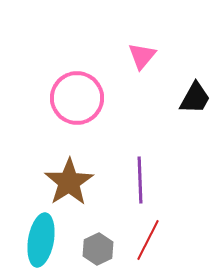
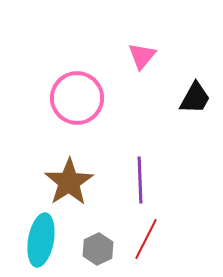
red line: moved 2 px left, 1 px up
